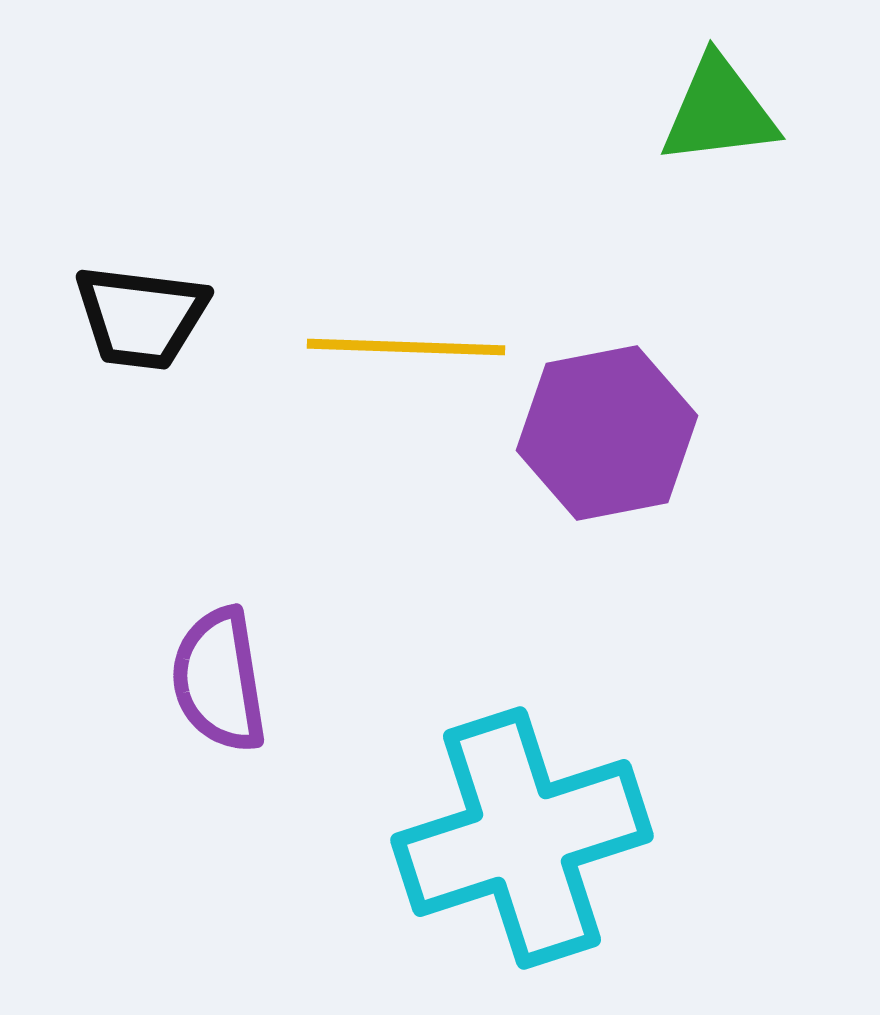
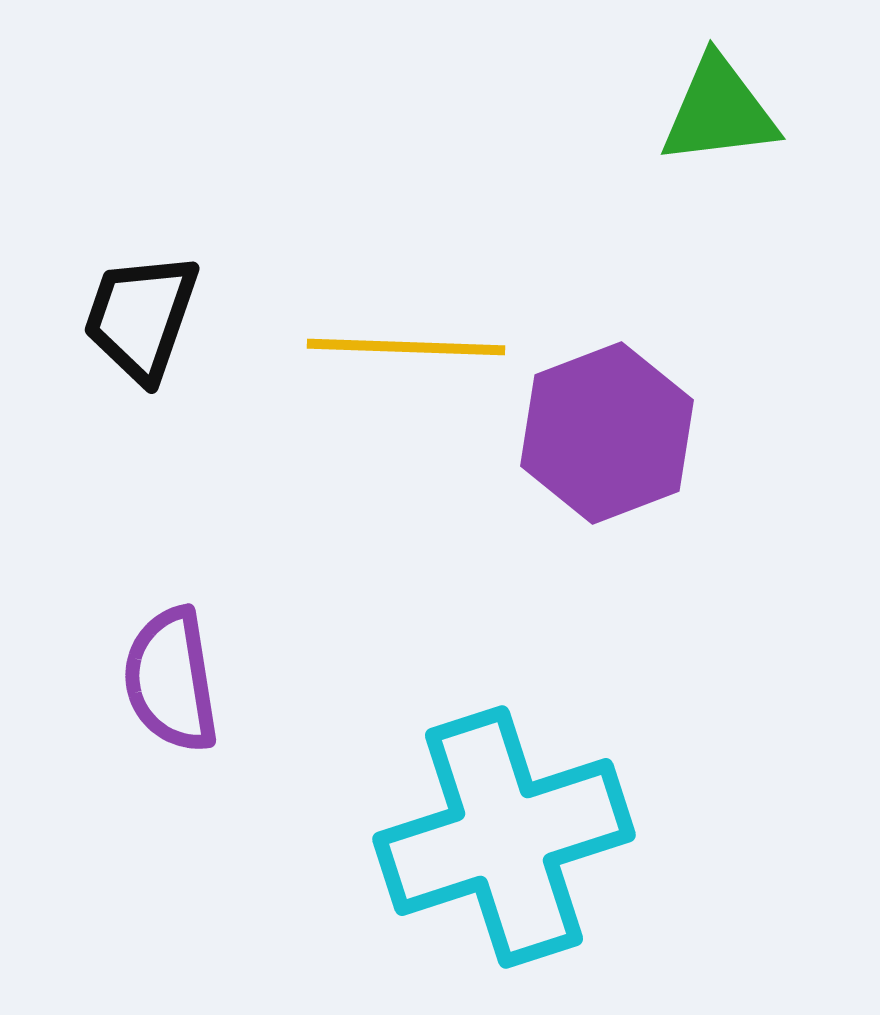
black trapezoid: rotated 102 degrees clockwise
purple hexagon: rotated 10 degrees counterclockwise
purple semicircle: moved 48 px left
cyan cross: moved 18 px left, 1 px up
